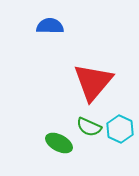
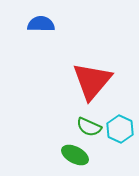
blue semicircle: moved 9 px left, 2 px up
red triangle: moved 1 px left, 1 px up
green ellipse: moved 16 px right, 12 px down
